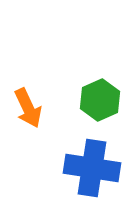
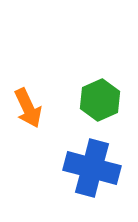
blue cross: rotated 6 degrees clockwise
